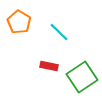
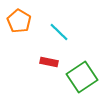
orange pentagon: moved 1 px up
red rectangle: moved 4 px up
